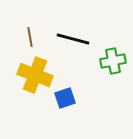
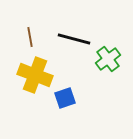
black line: moved 1 px right
green cross: moved 5 px left, 2 px up; rotated 25 degrees counterclockwise
